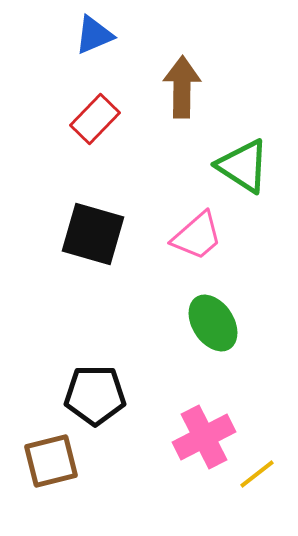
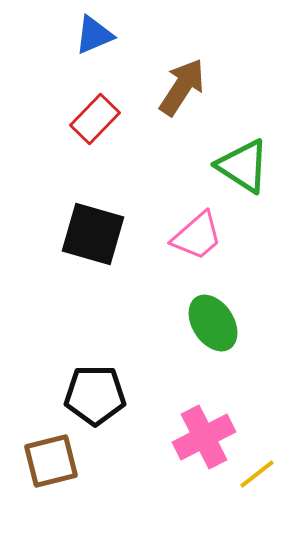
brown arrow: rotated 32 degrees clockwise
